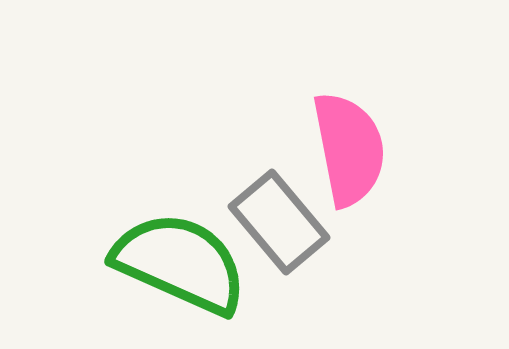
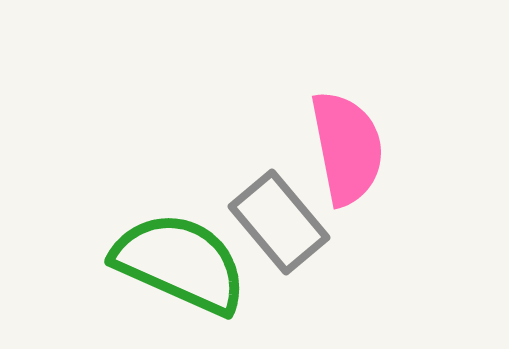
pink semicircle: moved 2 px left, 1 px up
